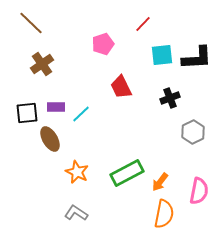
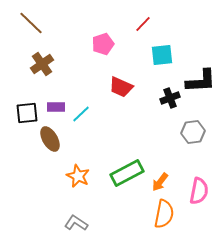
black L-shape: moved 4 px right, 23 px down
red trapezoid: rotated 40 degrees counterclockwise
gray hexagon: rotated 20 degrees clockwise
orange star: moved 1 px right, 4 px down
gray L-shape: moved 10 px down
